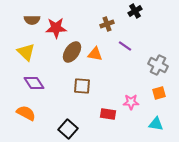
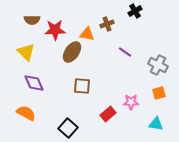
red star: moved 1 px left, 2 px down
purple line: moved 6 px down
orange triangle: moved 8 px left, 20 px up
purple diamond: rotated 10 degrees clockwise
red rectangle: rotated 49 degrees counterclockwise
black square: moved 1 px up
